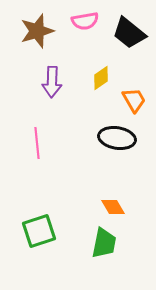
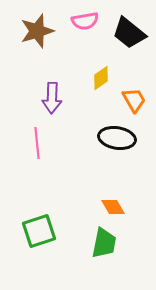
purple arrow: moved 16 px down
